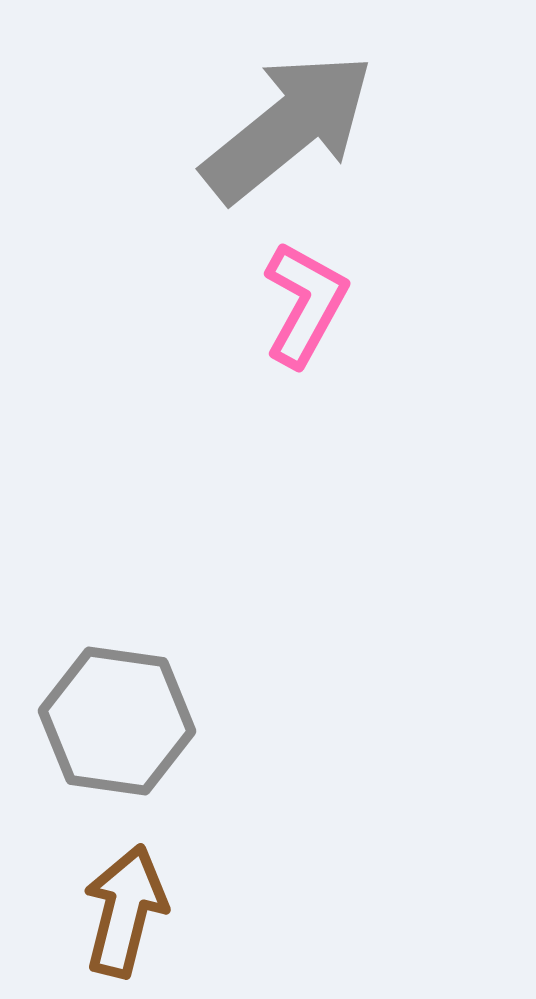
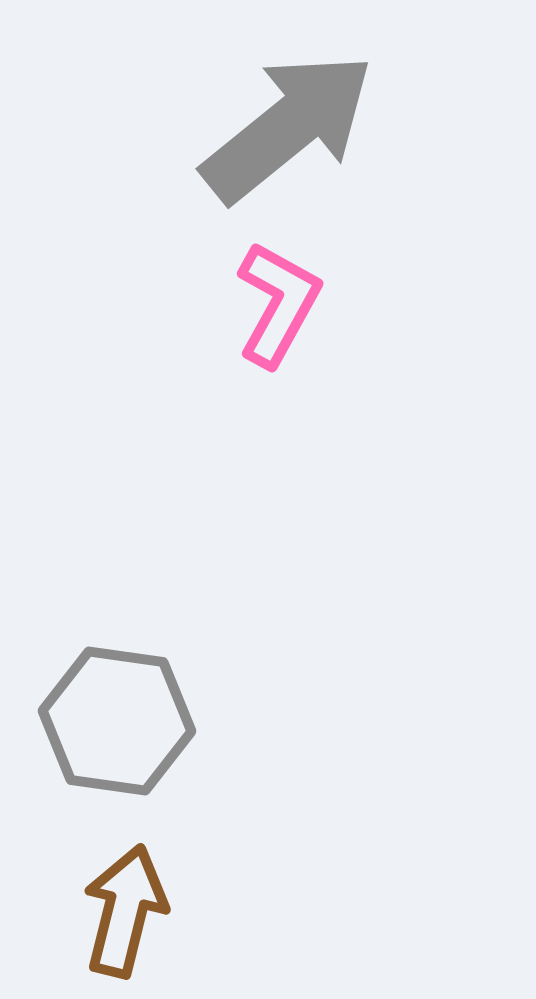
pink L-shape: moved 27 px left
